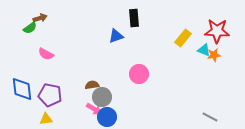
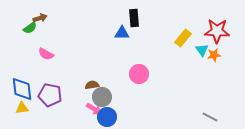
blue triangle: moved 6 px right, 3 px up; rotated 21 degrees clockwise
cyan triangle: moved 2 px left; rotated 32 degrees clockwise
yellow triangle: moved 24 px left, 11 px up
